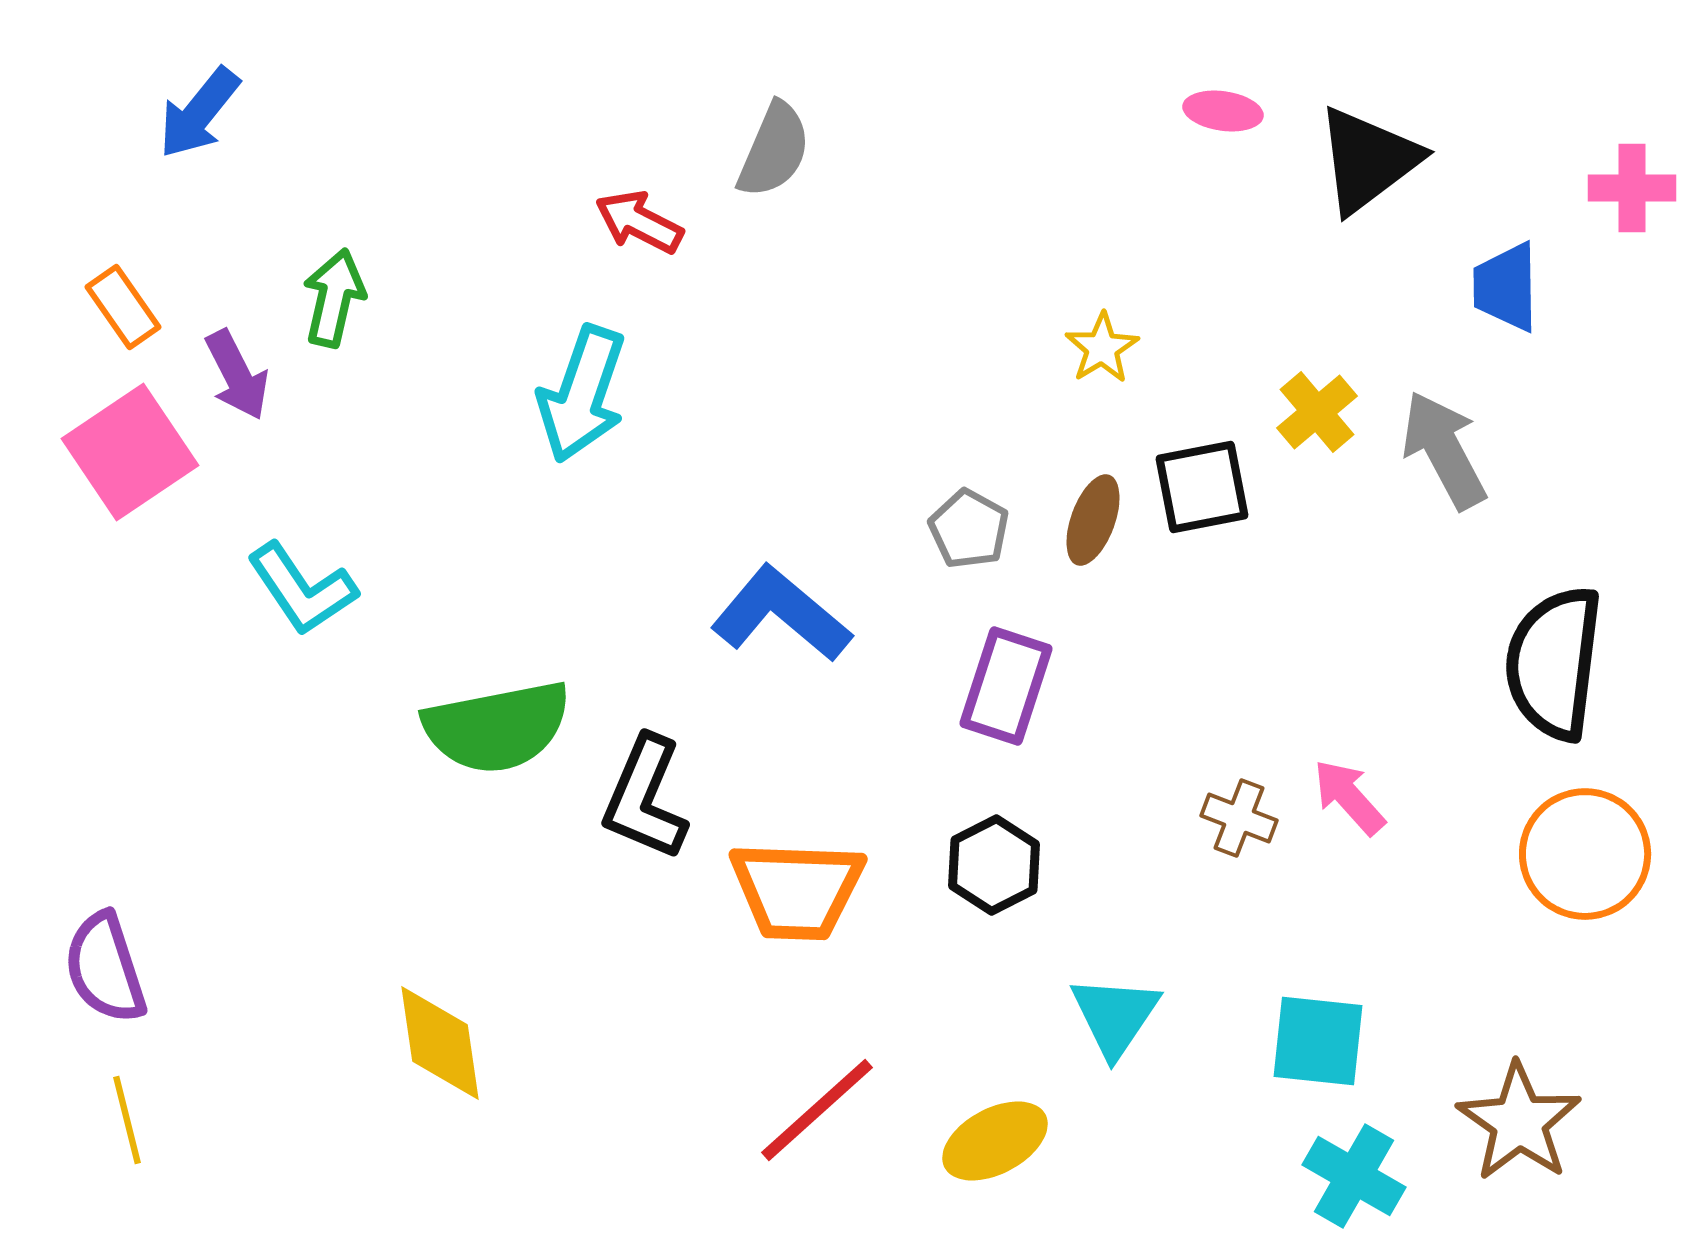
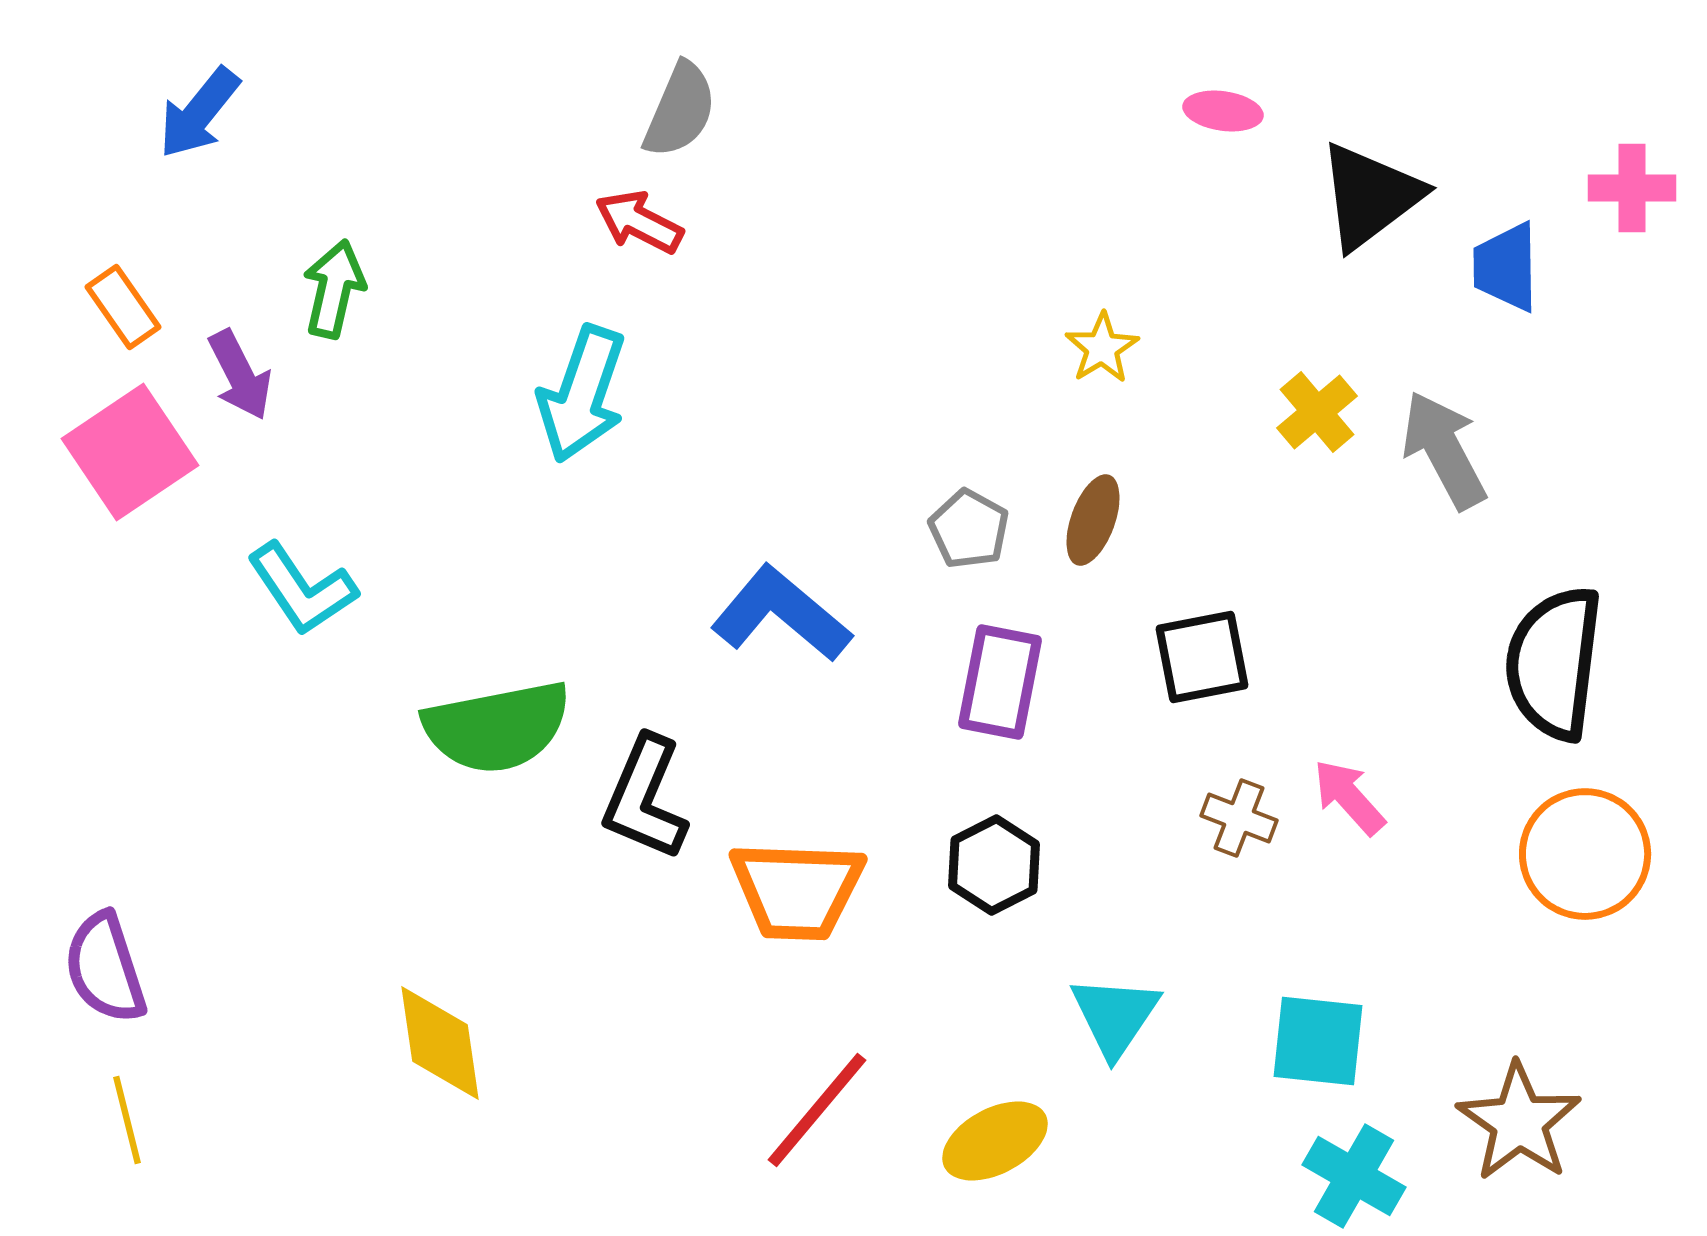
gray semicircle: moved 94 px left, 40 px up
black triangle: moved 2 px right, 36 px down
blue trapezoid: moved 20 px up
green arrow: moved 9 px up
purple arrow: moved 3 px right
black square: moved 170 px down
purple rectangle: moved 6 px left, 4 px up; rotated 7 degrees counterclockwise
red line: rotated 8 degrees counterclockwise
